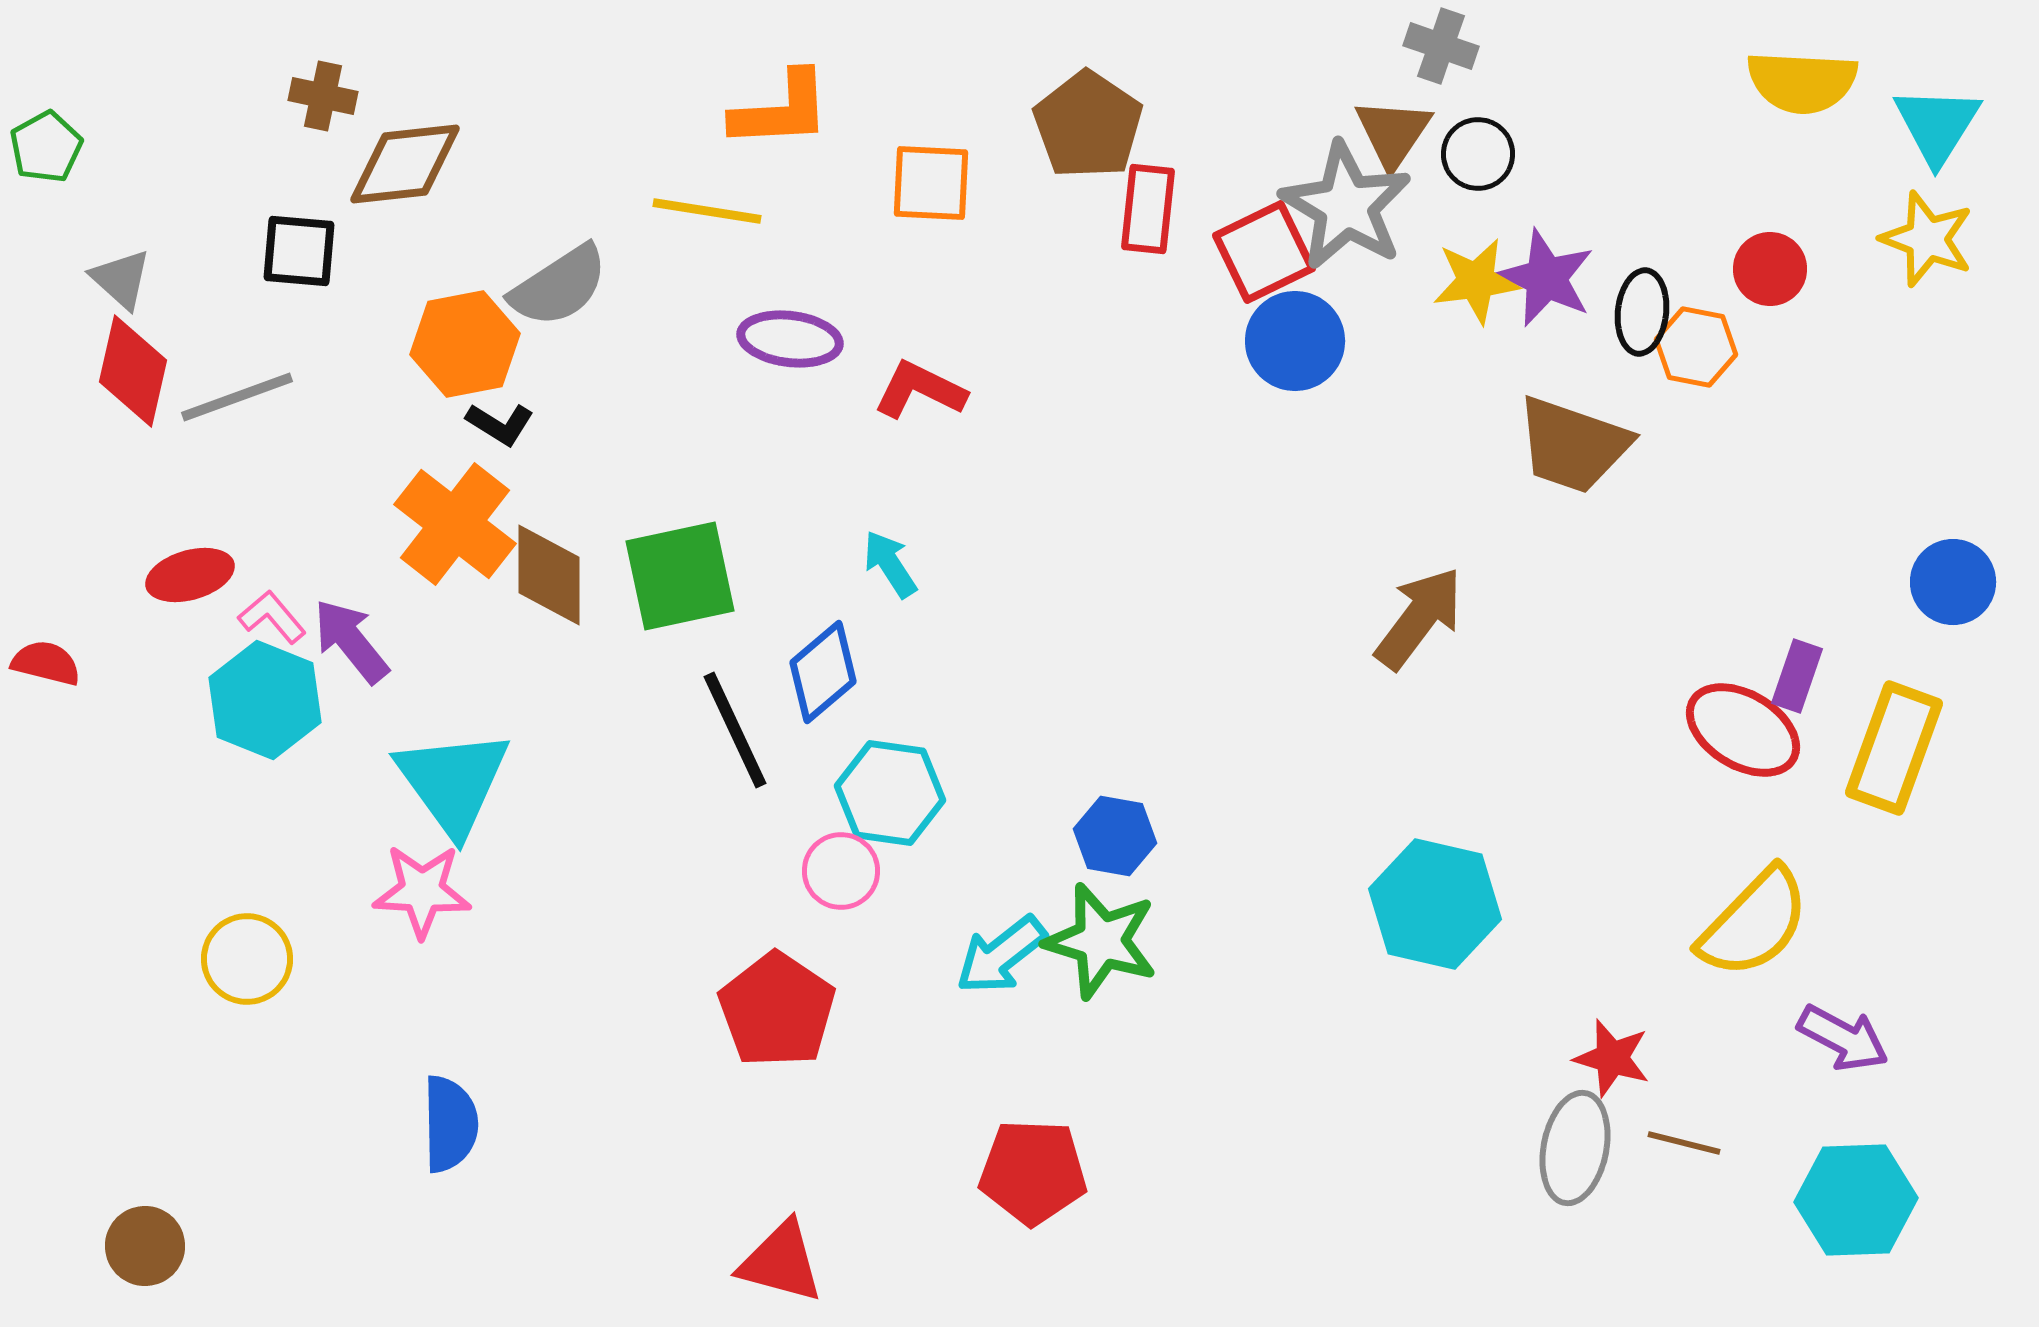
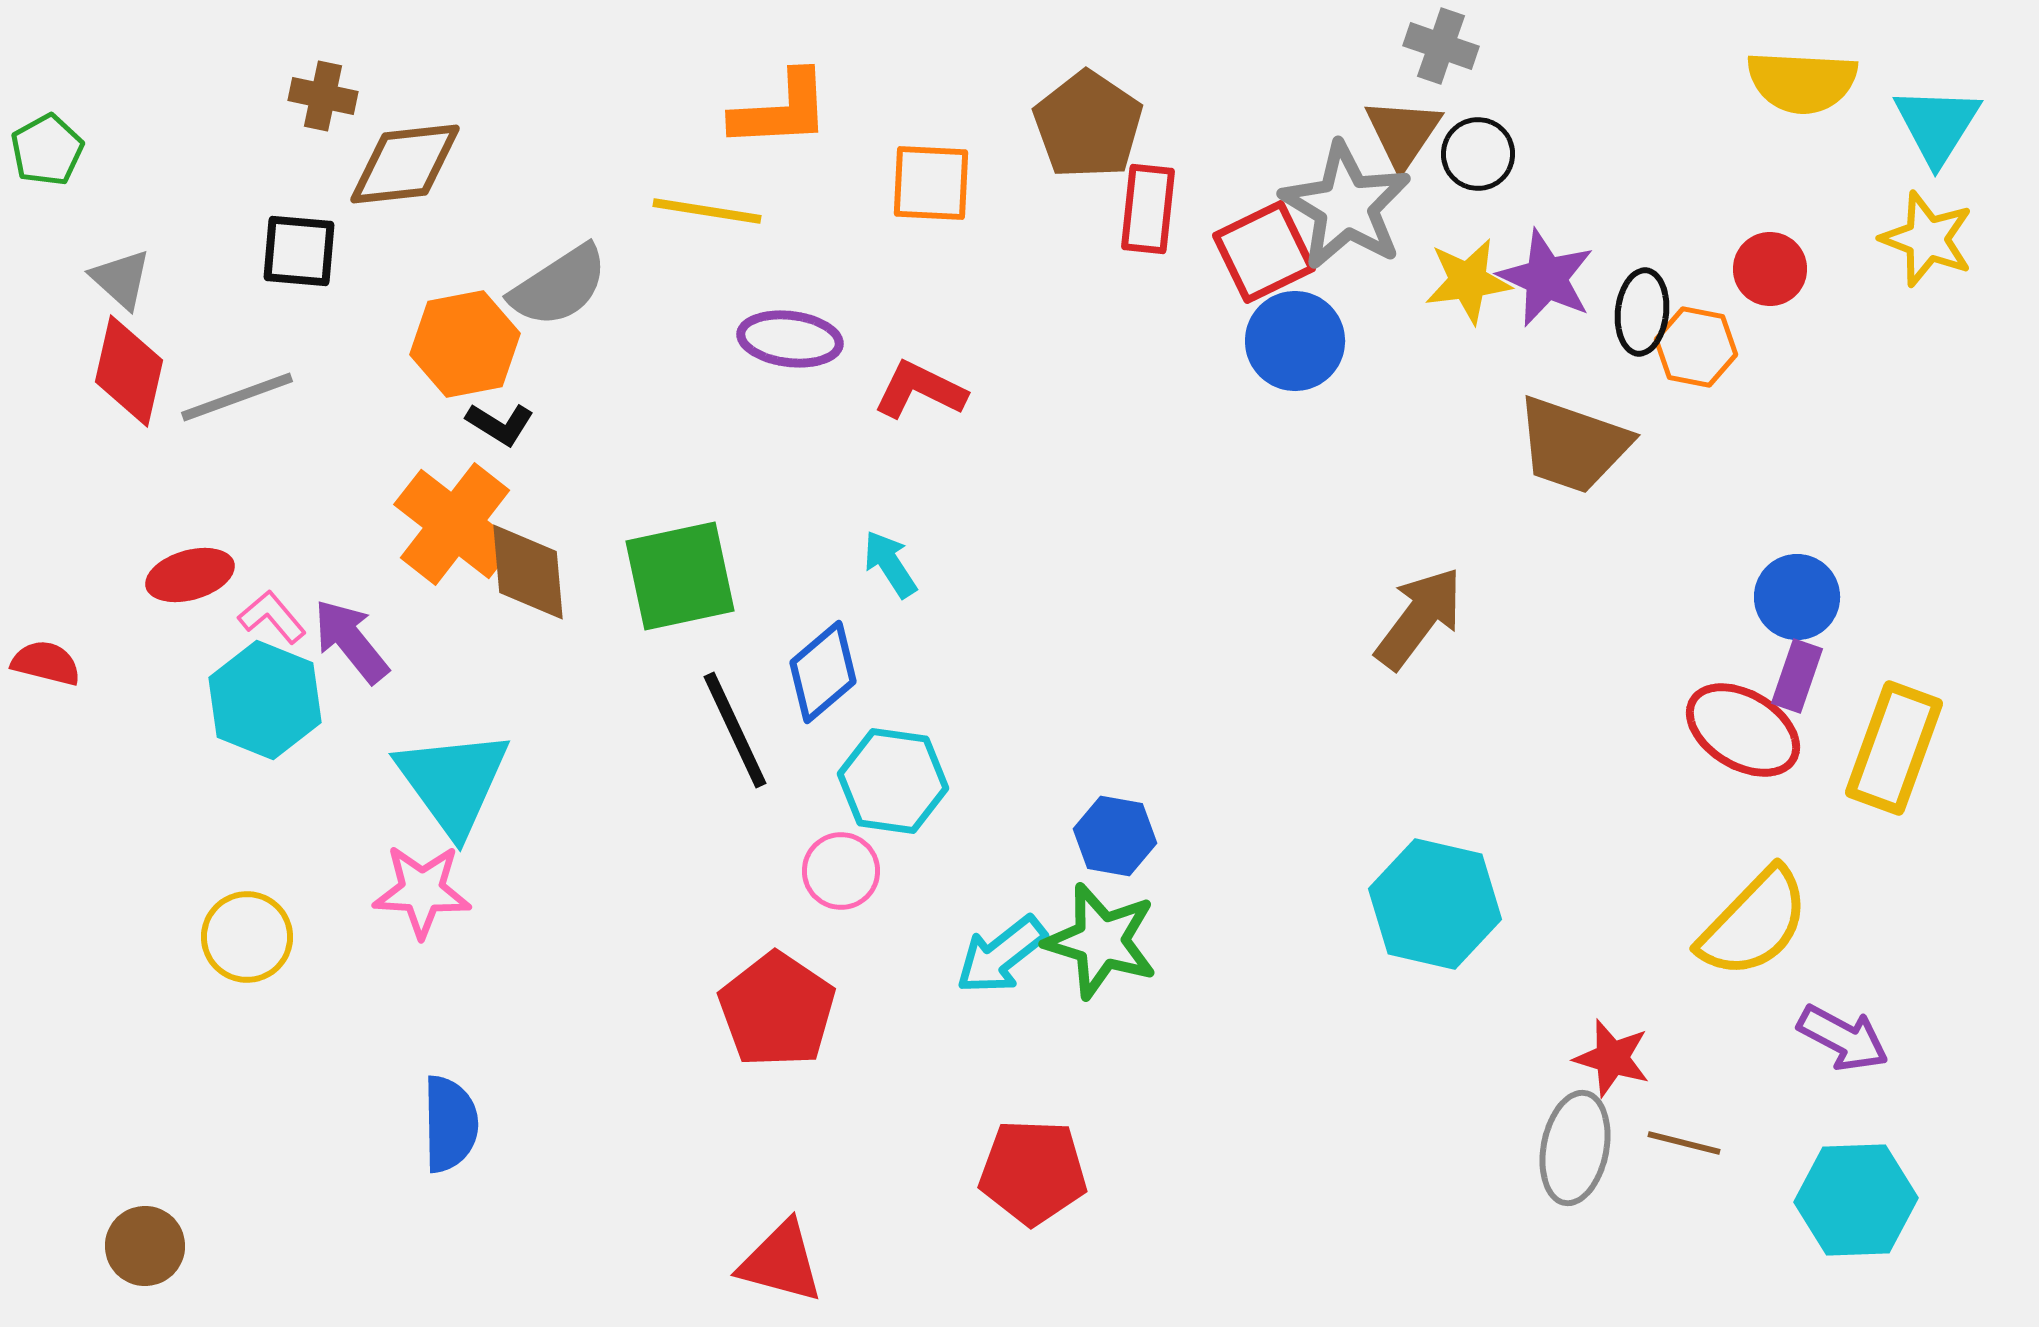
brown triangle at (1393, 133): moved 10 px right
green pentagon at (46, 147): moved 1 px right, 3 px down
yellow star at (1476, 281): moved 8 px left
red diamond at (133, 371): moved 4 px left
brown diamond at (549, 575): moved 21 px left, 3 px up; rotated 5 degrees counterclockwise
blue circle at (1953, 582): moved 156 px left, 15 px down
cyan hexagon at (890, 793): moved 3 px right, 12 px up
yellow circle at (247, 959): moved 22 px up
